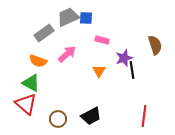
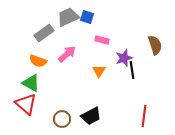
blue square: moved 1 px right, 1 px up; rotated 16 degrees clockwise
brown circle: moved 4 px right
